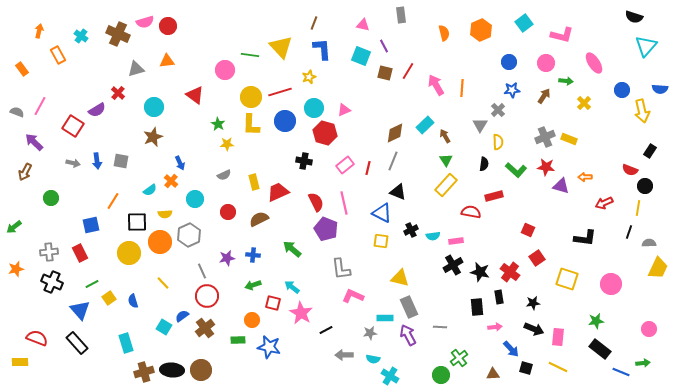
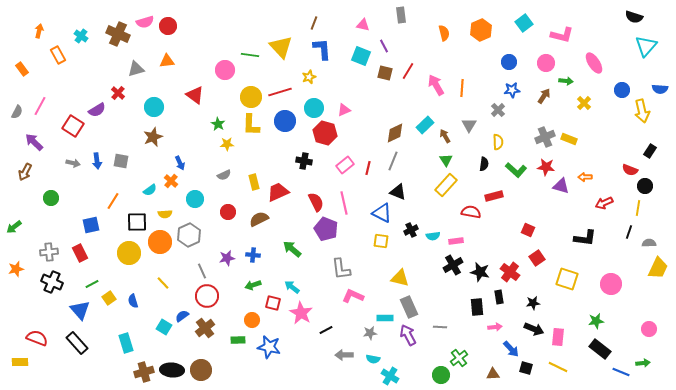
gray semicircle at (17, 112): rotated 96 degrees clockwise
gray triangle at (480, 125): moved 11 px left
